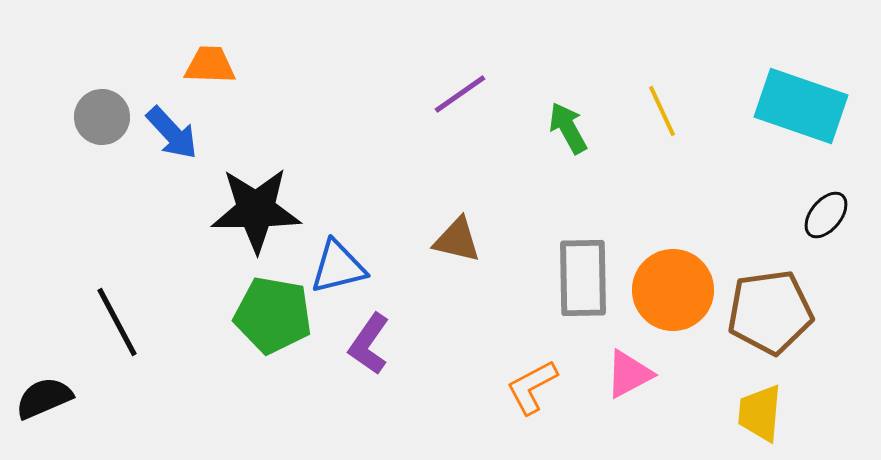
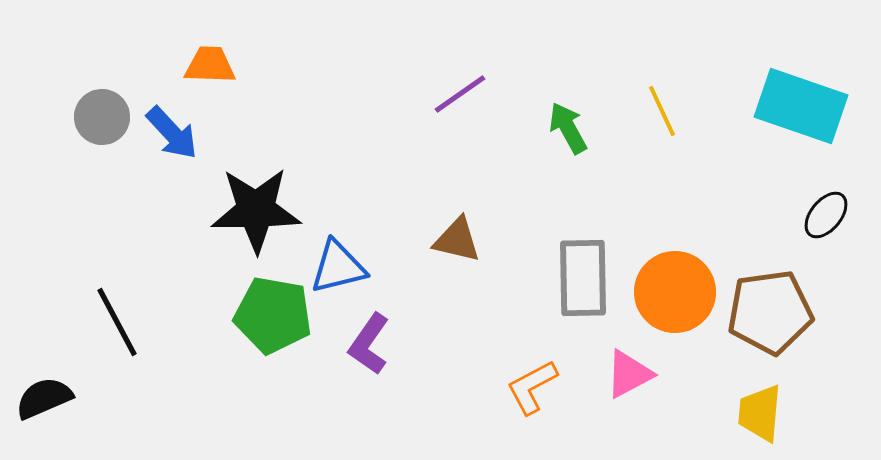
orange circle: moved 2 px right, 2 px down
